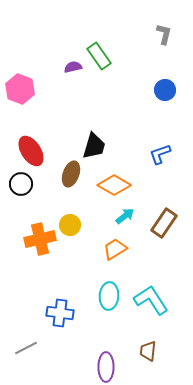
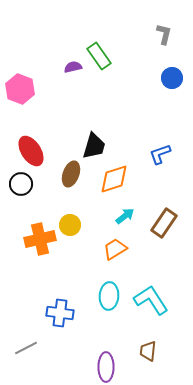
blue circle: moved 7 px right, 12 px up
orange diamond: moved 6 px up; rotated 48 degrees counterclockwise
